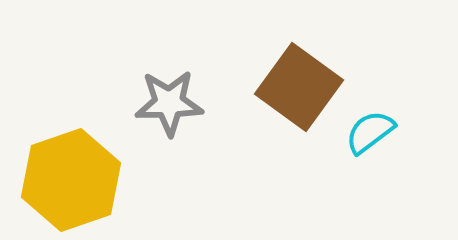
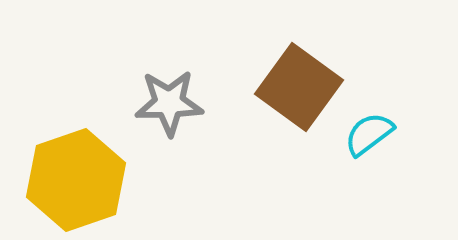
cyan semicircle: moved 1 px left, 2 px down
yellow hexagon: moved 5 px right
